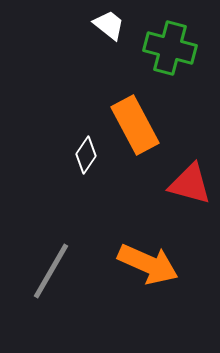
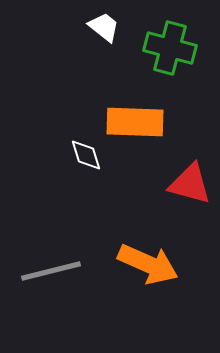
white trapezoid: moved 5 px left, 2 px down
orange rectangle: moved 3 px up; rotated 60 degrees counterclockwise
white diamond: rotated 51 degrees counterclockwise
gray line: rotated 46 degrees clockwise
